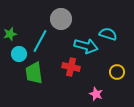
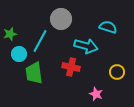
cyan semicircle: moved 7 px up
